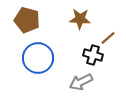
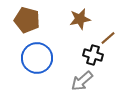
brown star: rotated 15 degrees counterclockwise
blue circle: moved 1 px left
gray arrow: moved 1 px right, 1 px up; rotated 15 degrees counterclockwise
